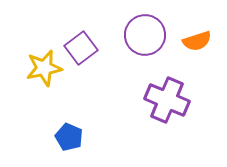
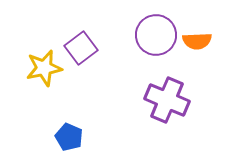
purple circle: moved 11 px right
orange semicircle: rotated 16 degrees clockwise
